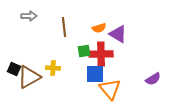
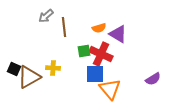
gray arrow: moved 17 px right; rotated 140 degrees clockwise
red cross: rotated 25 degrees clockwise
